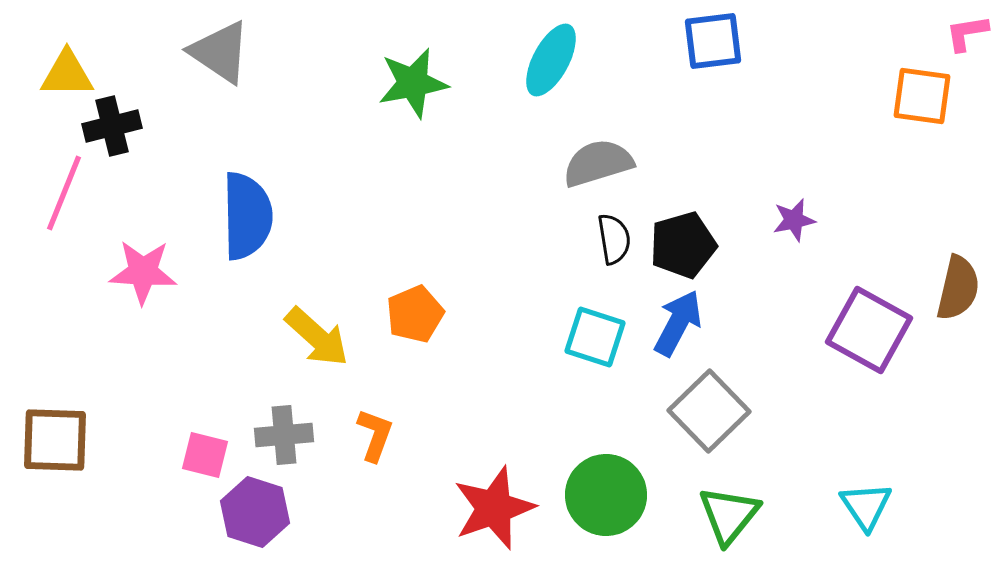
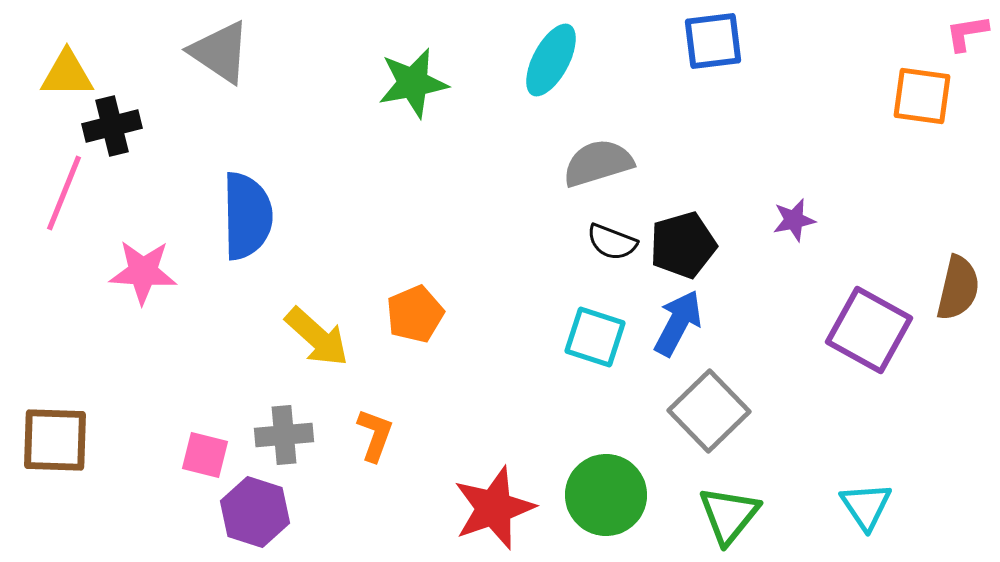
black semicircle: moved 2 px left, 3 px down; rotated 120 degrees clockwise
